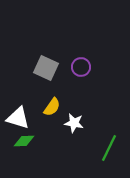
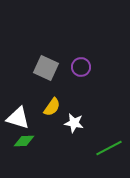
green line: rotated 36 degrees clockwise
